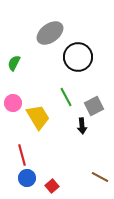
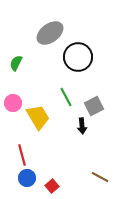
green semicircle: moved 2 px right
